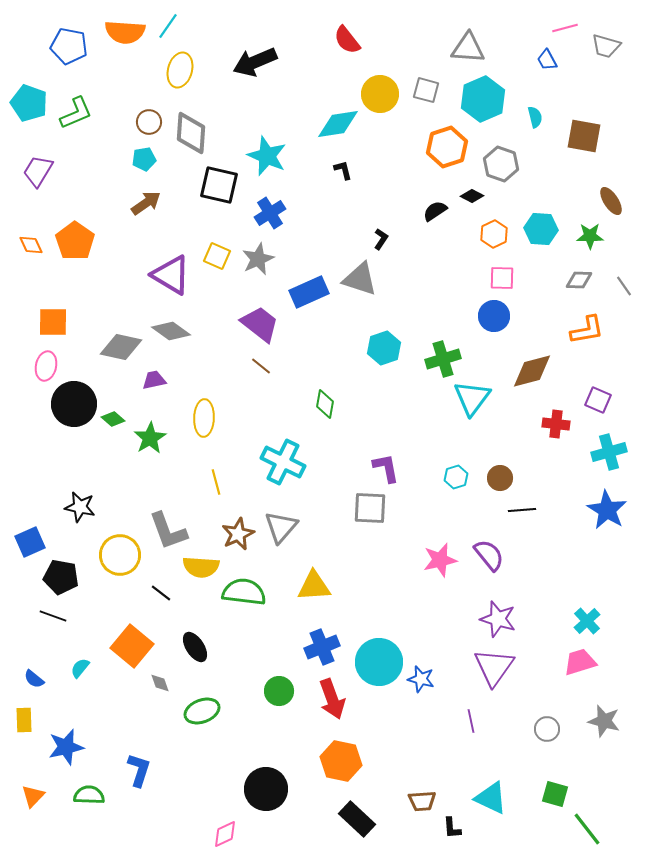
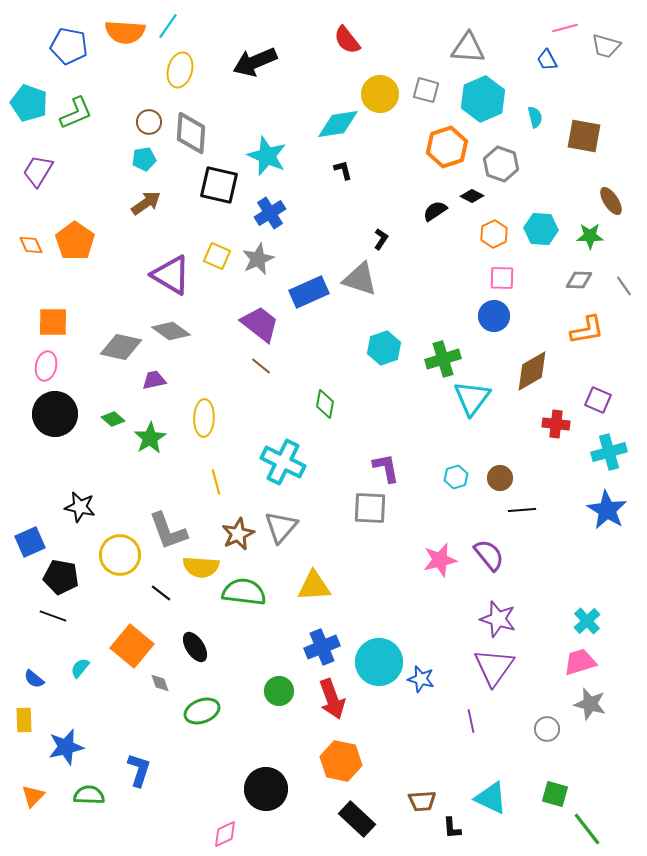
brown diamond at (532, 371): rotated 15 degrees counterclockwise
black circle at (74, 404): moved 19 px left, 10 px down
gray star at (604, 721): moved 14 px left, 17 px up
